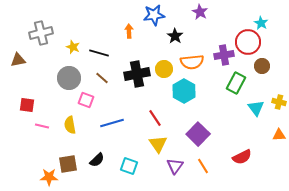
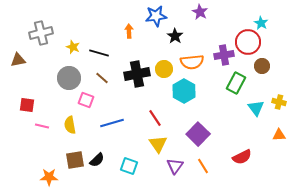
blue star: moved 2 px right, 1 px down
brown square: moved 7 px right, 4 px up
